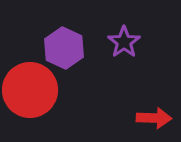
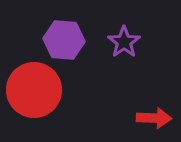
purple hexagon: moved 8 px up; rotated 21 degrees counterclockwise
red circle: moved 4 px right
